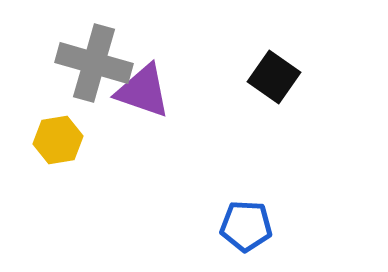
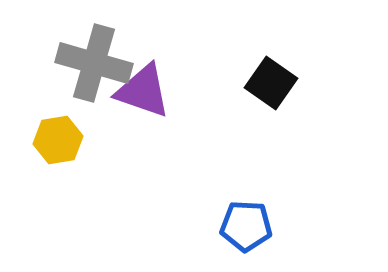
black square: moved 3 px left, 6 px down
